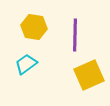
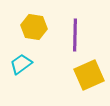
cyan trapezoid: moved 5 px left
